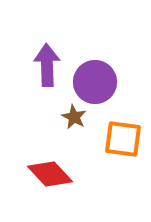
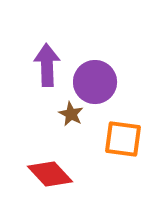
brown star: moved 3 px left, 3 px up
